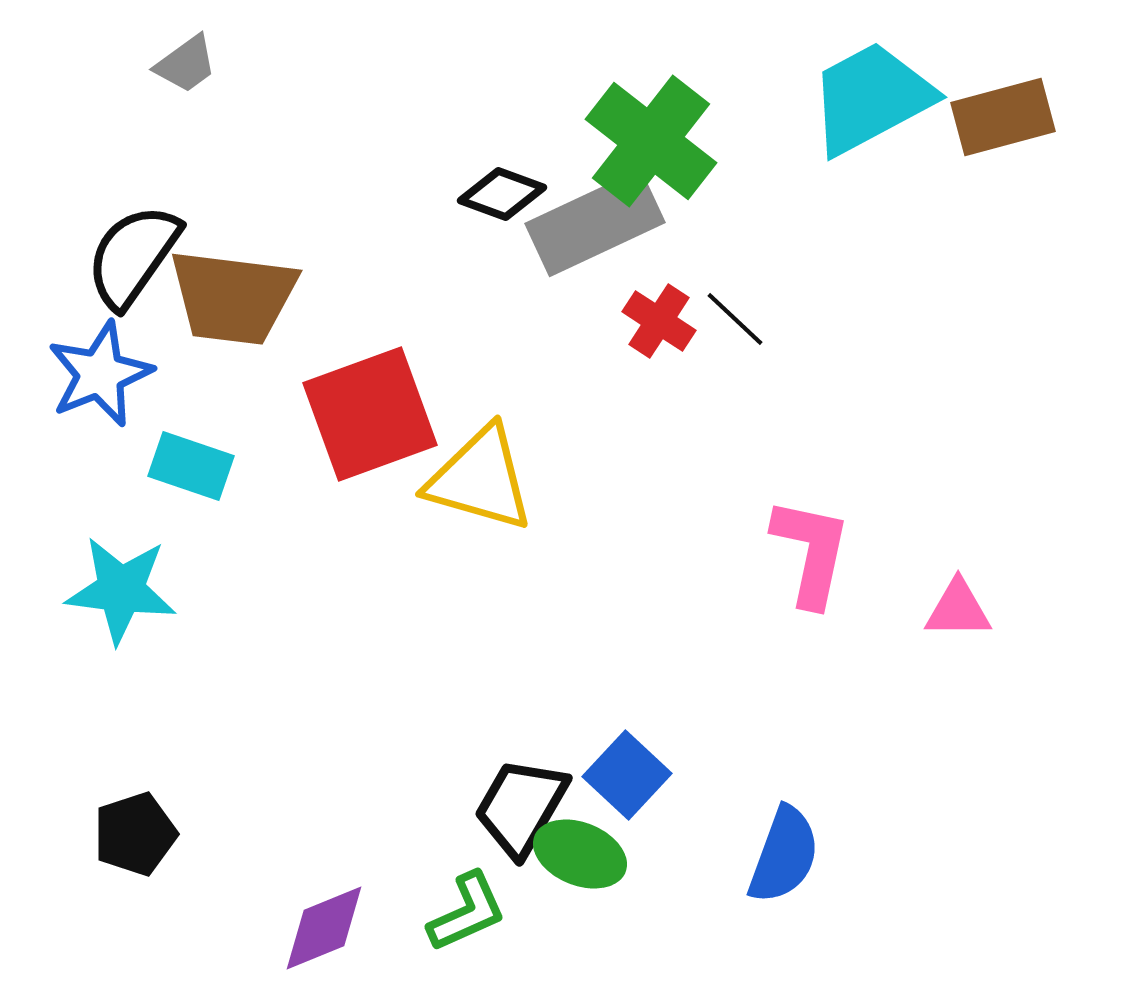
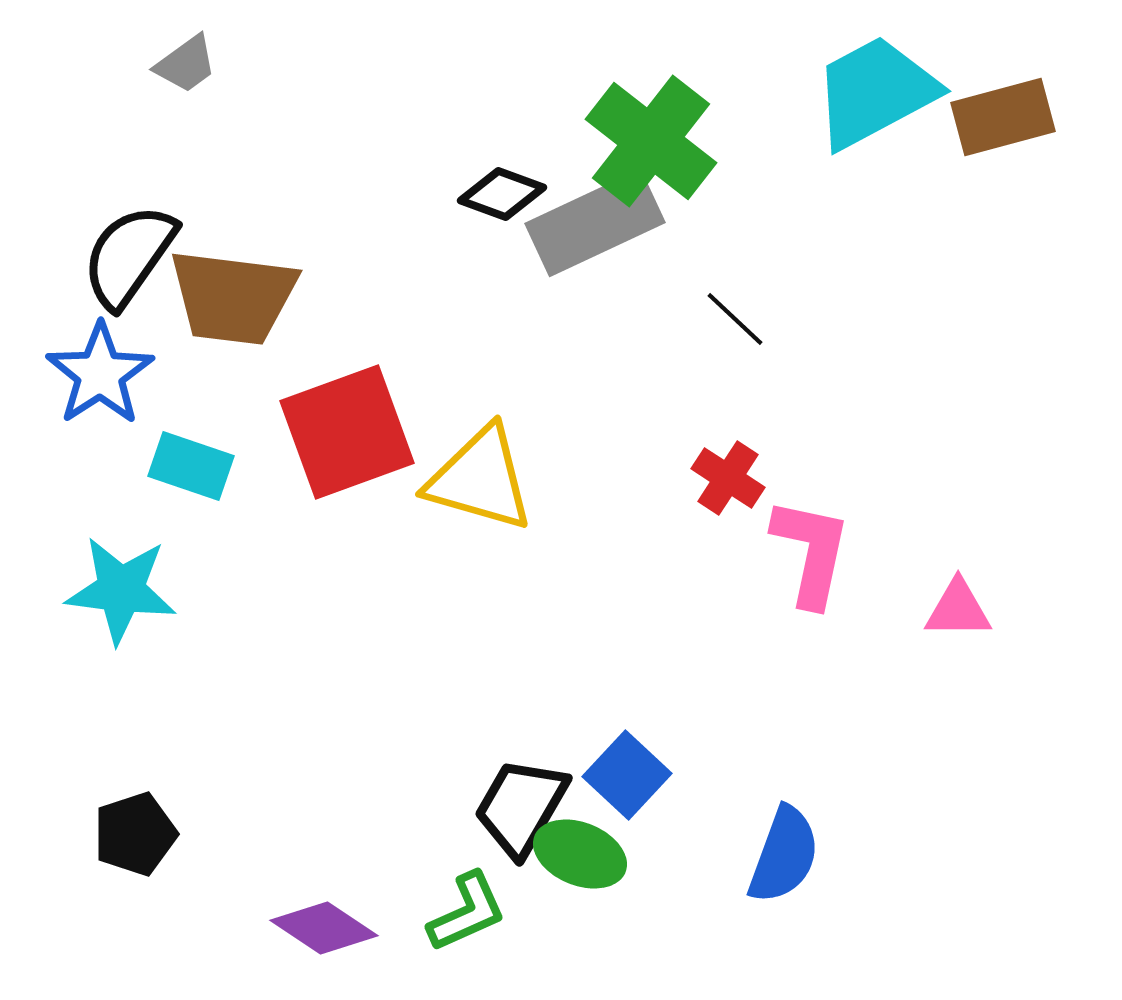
cyan trapezoid: moved 4 px right, 6 px up
black semicircle: moved 4 px left
red cross: moved 69 px right, 157 px down
blue star: rotated 11 degrees counterclockwise
red square: moved 23 px left, 18 px down
purple diamond: rotated 56 degrees clockwise
